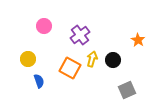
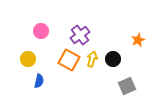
pink circle: moved 3 px left, 5 px down
orange star: rotated 16 degrees clockwise
black circle: moved 1 px up
orange square: moved 1 px left, 8 px up
blue semicircle: rotated 32 degrees clockwise
gray square: moved 4 px up
